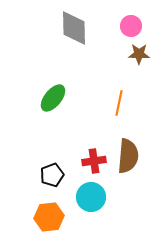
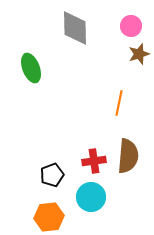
gray diamond: moved 1 px right
brown star: rotated 20 degrees counterclockwise
green ellipse: moved 22 px left, 30 px up; rotated 60 degrees counterclockwise
